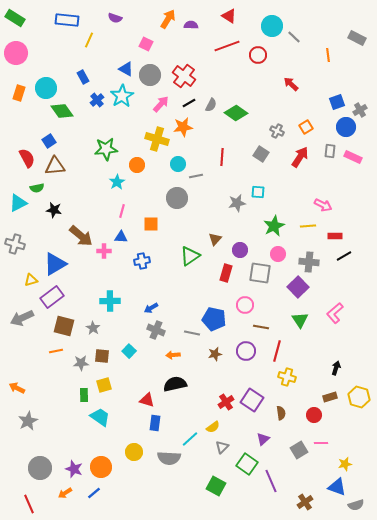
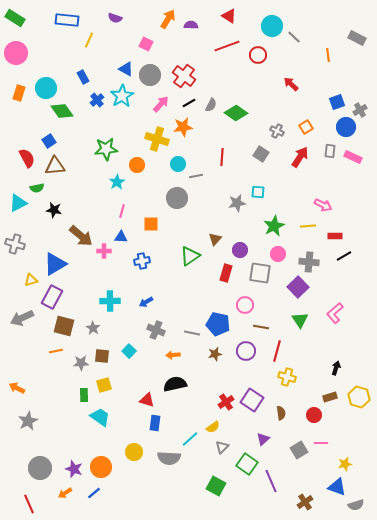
purple rectangle at (52, 297): rotated 25 degrees counterclockwise
blue arrow at (151, 308): moved 5 px left, 6 px up
blue pentagon at (214, 319): moved 4 px right, 5 px down
